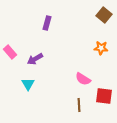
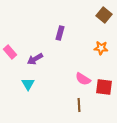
purple rectangle: moved 13 px right, 10 px down
red square: moved 9 px up
